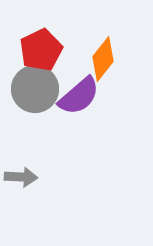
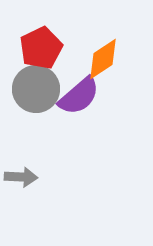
red pentagon: moved 2 px up
orange diamond: rotated 18 degrees clockwise
gray circle: moved 1 px right
